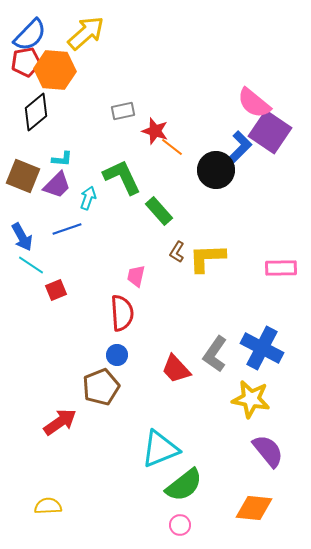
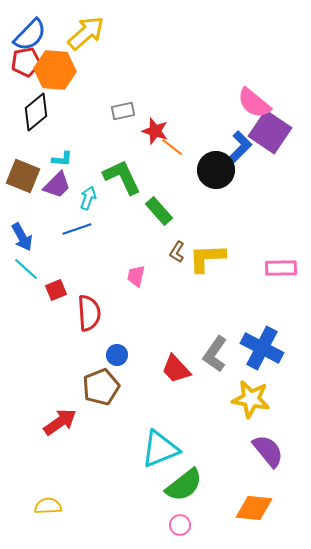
blue line: moved 10 px right
cyan line: moved 5 px left, 4 px down; rotated 8 degrees clockwise
red semicircle: moved 33 px left
